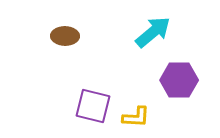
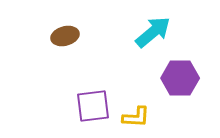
brown ellipse: rotated 16 degrees counterclockwise
purple hexagon: moved 1 px right, 2 px up
purple square: rotated 21 degrees counterclockwise
